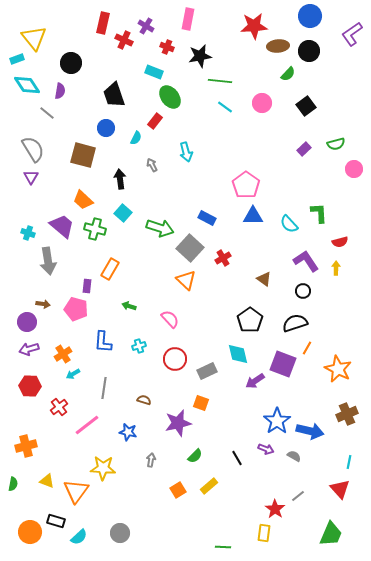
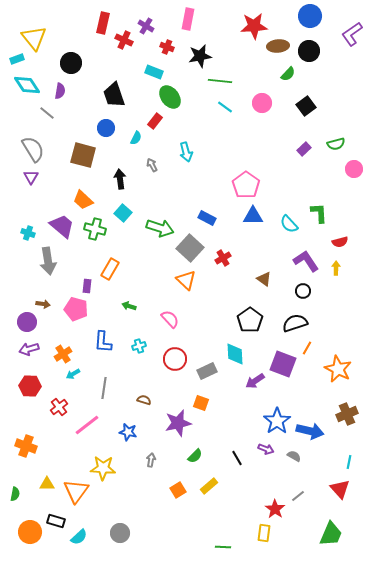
cyan diamond at (238, 354): moved 3 px left; rotated 10 degrees clockwise
orange cross at (26, 446): rotated 35 degrees clockwise
yellow triangle at (47, 481): moved 3 px down; rotated 21 degrees counterclockwise
green semicircle at (13, 484): moved 2 px right, 10 px down
